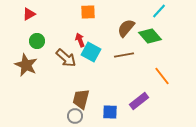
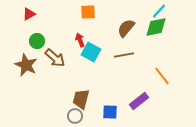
green diamond: moved 6 px right, 9 px up; rotated 60 degrees counterclockwise
brown arrow: moved 11 px left
